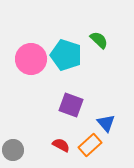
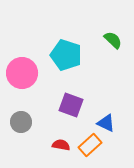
green semicircle: moved 14 px right
pink circle: moved 9 px left, 14 px down
blue triangle: rotated 24 degrees counterclockwise
red semicircle: rotated 18 degrees counterclockwise
gray circle: moved 8 px right, 28 px up
